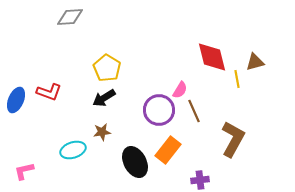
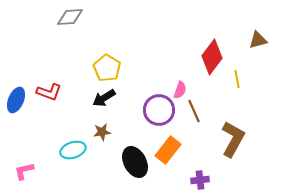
red diamond: rotated 52 degrees clockwise
brown triangle: moved 3 px right, 22 px up
pink semicircle: rotated 12 degrees counterclockwise
